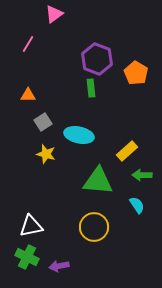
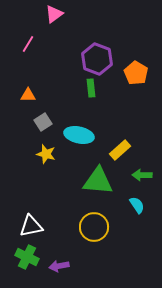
yellow rectangle: moved 7 px left, 1 px up
